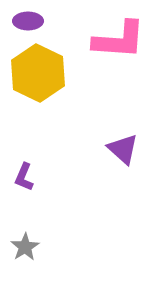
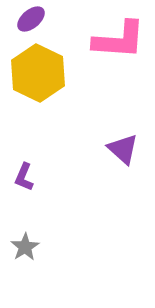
purple ellipse: moved 3 px right, 2 px up; rotated 40 degrees counterclockwise
